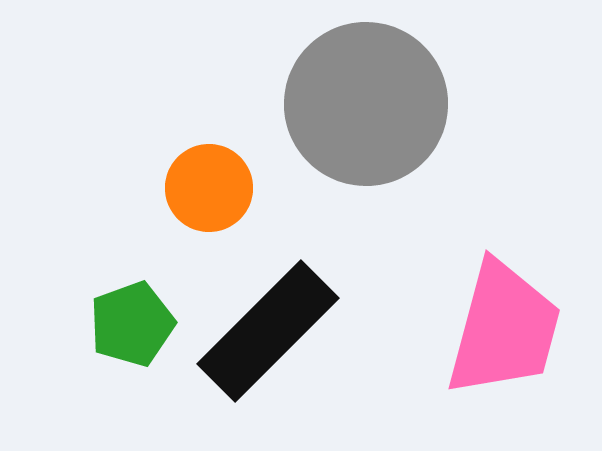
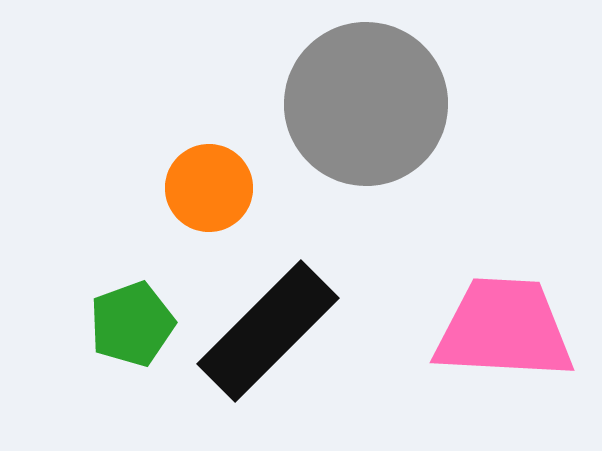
pink trapezoid: rotated 102 degrees counterclockwise
